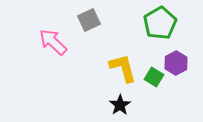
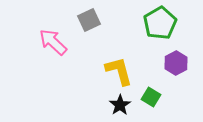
yellow L-shape: moved 4 px left, 3 px down
green square: moved 3 px left, 20 px down
